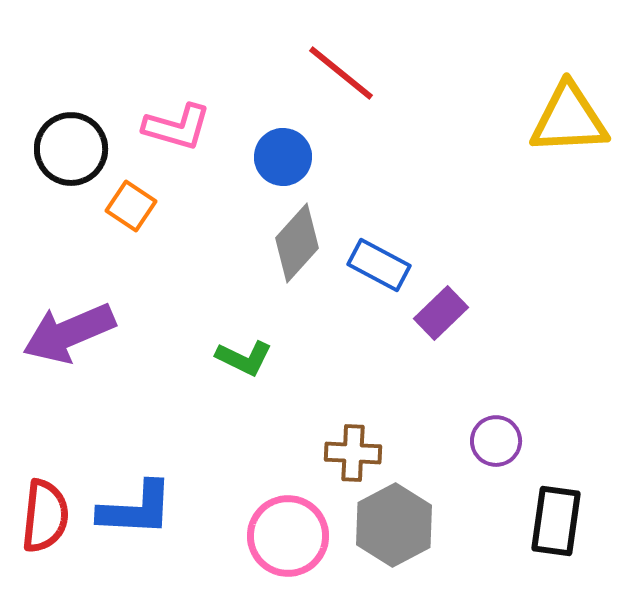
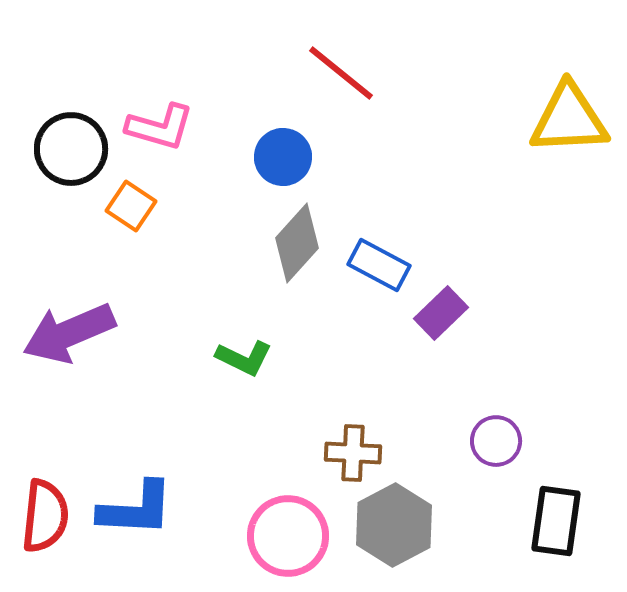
pink L-shape: moved 17 px left
